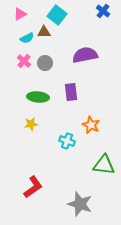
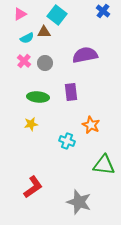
gray star: moved 1 px left, 2 px up
